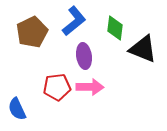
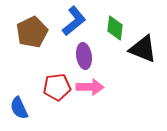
blue semicircle: moved 2 px right, 1 px up
